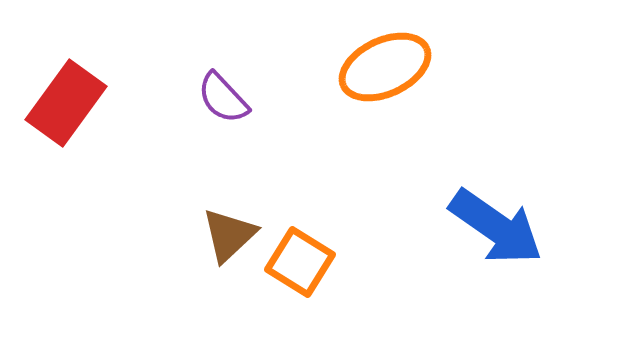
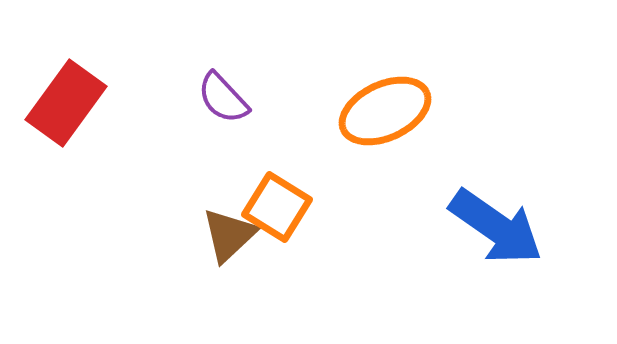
orange ellipse: moved 44 px down
orange square: moved 23 px left, 55 px up
